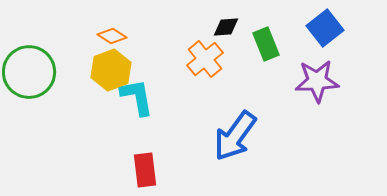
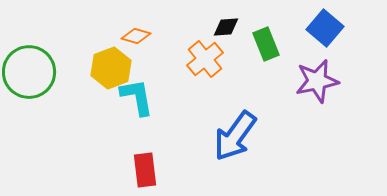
blue square: rotated 12 degrees counterclockwise
orange diamond: moved 24 px right; rotated 16 degrees counterclockwise
yellow hexagon: moved 2 px up
purple star: rotated 9 degrees counterclockwise
